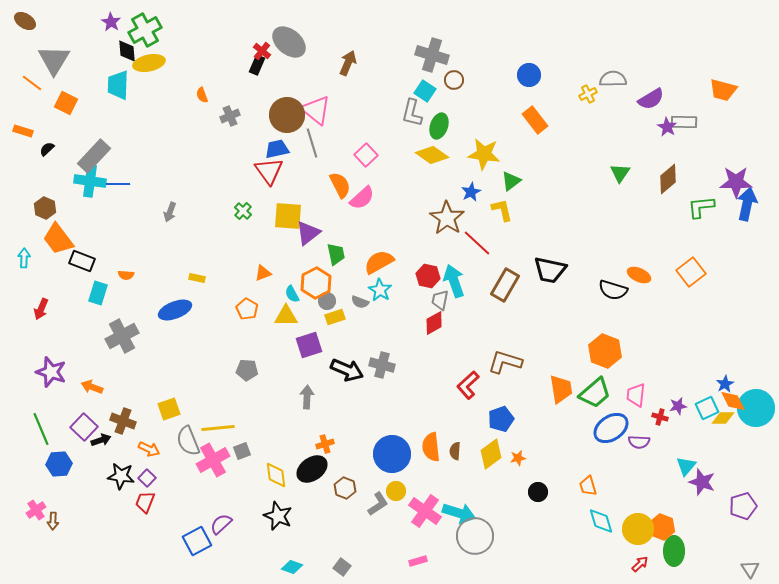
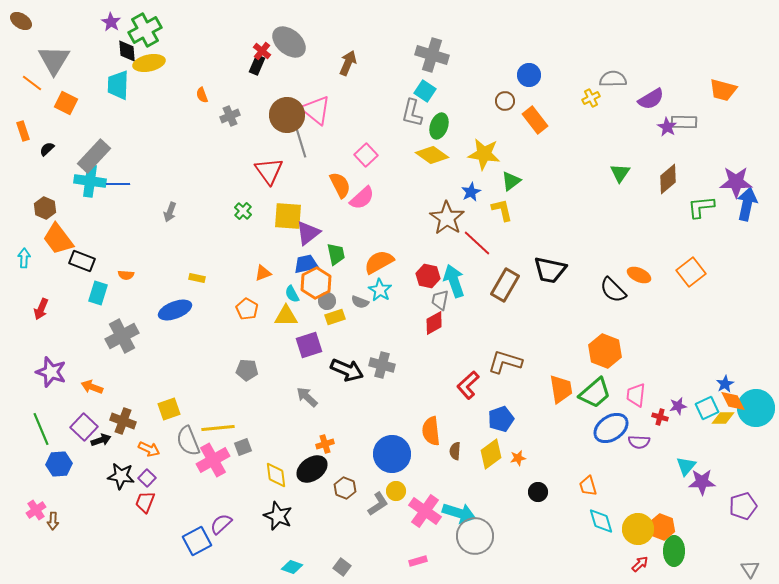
brown ellipse at (25, 21): moved 4 px left
brown circle at (454, 80): moved 51 px right, 21 px down
yellow cross at (588, 94): moved 3 px right, 4 px down
orange rectangle at (23, 131): rotated 54 degrees clockwise
gray line at (312, 143): moved 11 px left
blue trapezoid at (277, 149): moved 29 px right, 115 px down
black semicircle at (613, 290): rotated 28 degrees clockwise
gray arrow at (307, 397): rotated 50 degrees counterclockwise
orange semicircle at (431, 447): moved 16 px up
gray square at (242, 451): moved 1 px right, 4 px up
purple star at (702, 482): rotated 20 degrees counterclockwise
